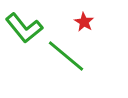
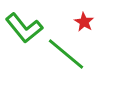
green line: moved 2 px up
